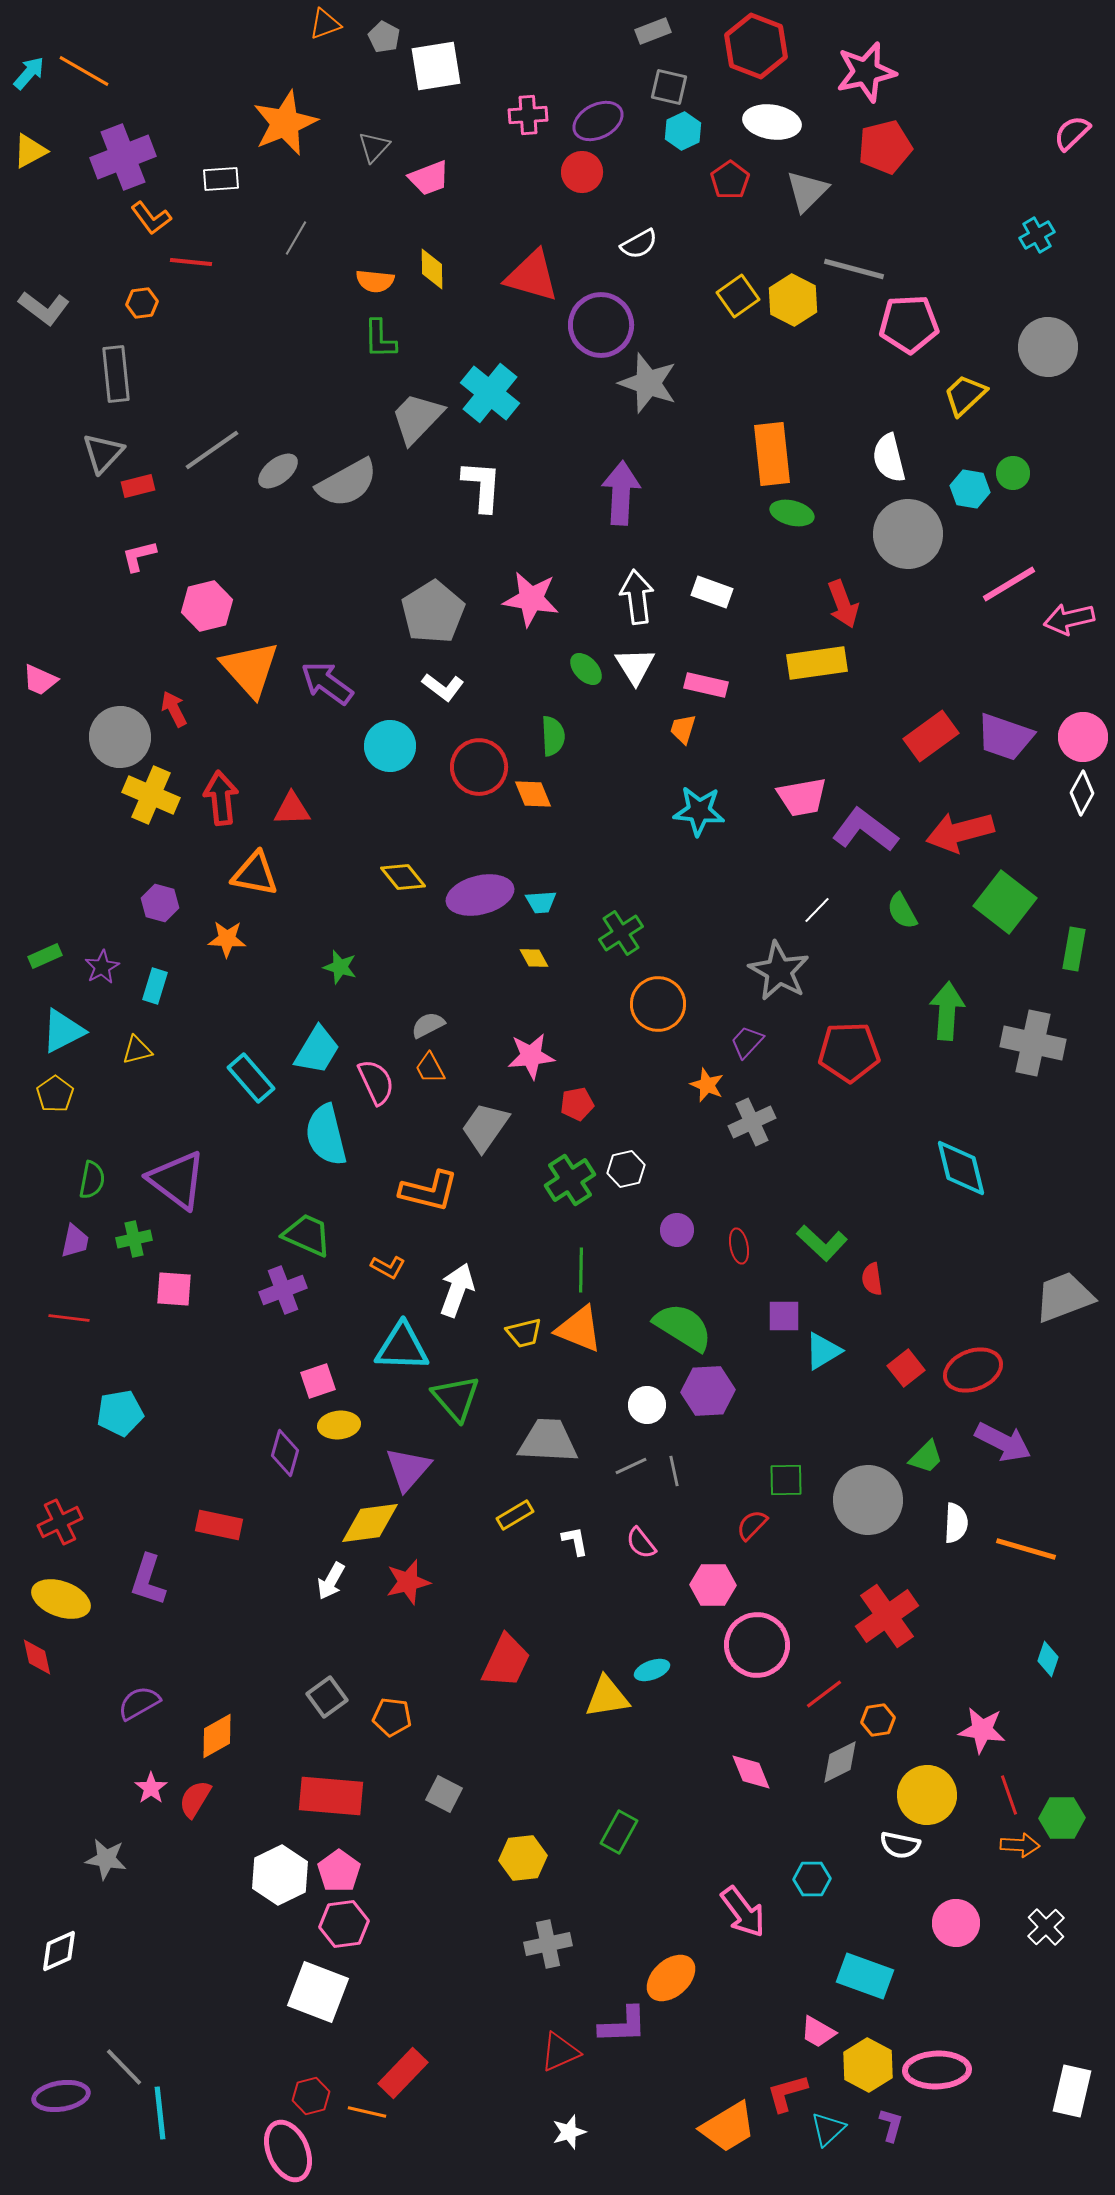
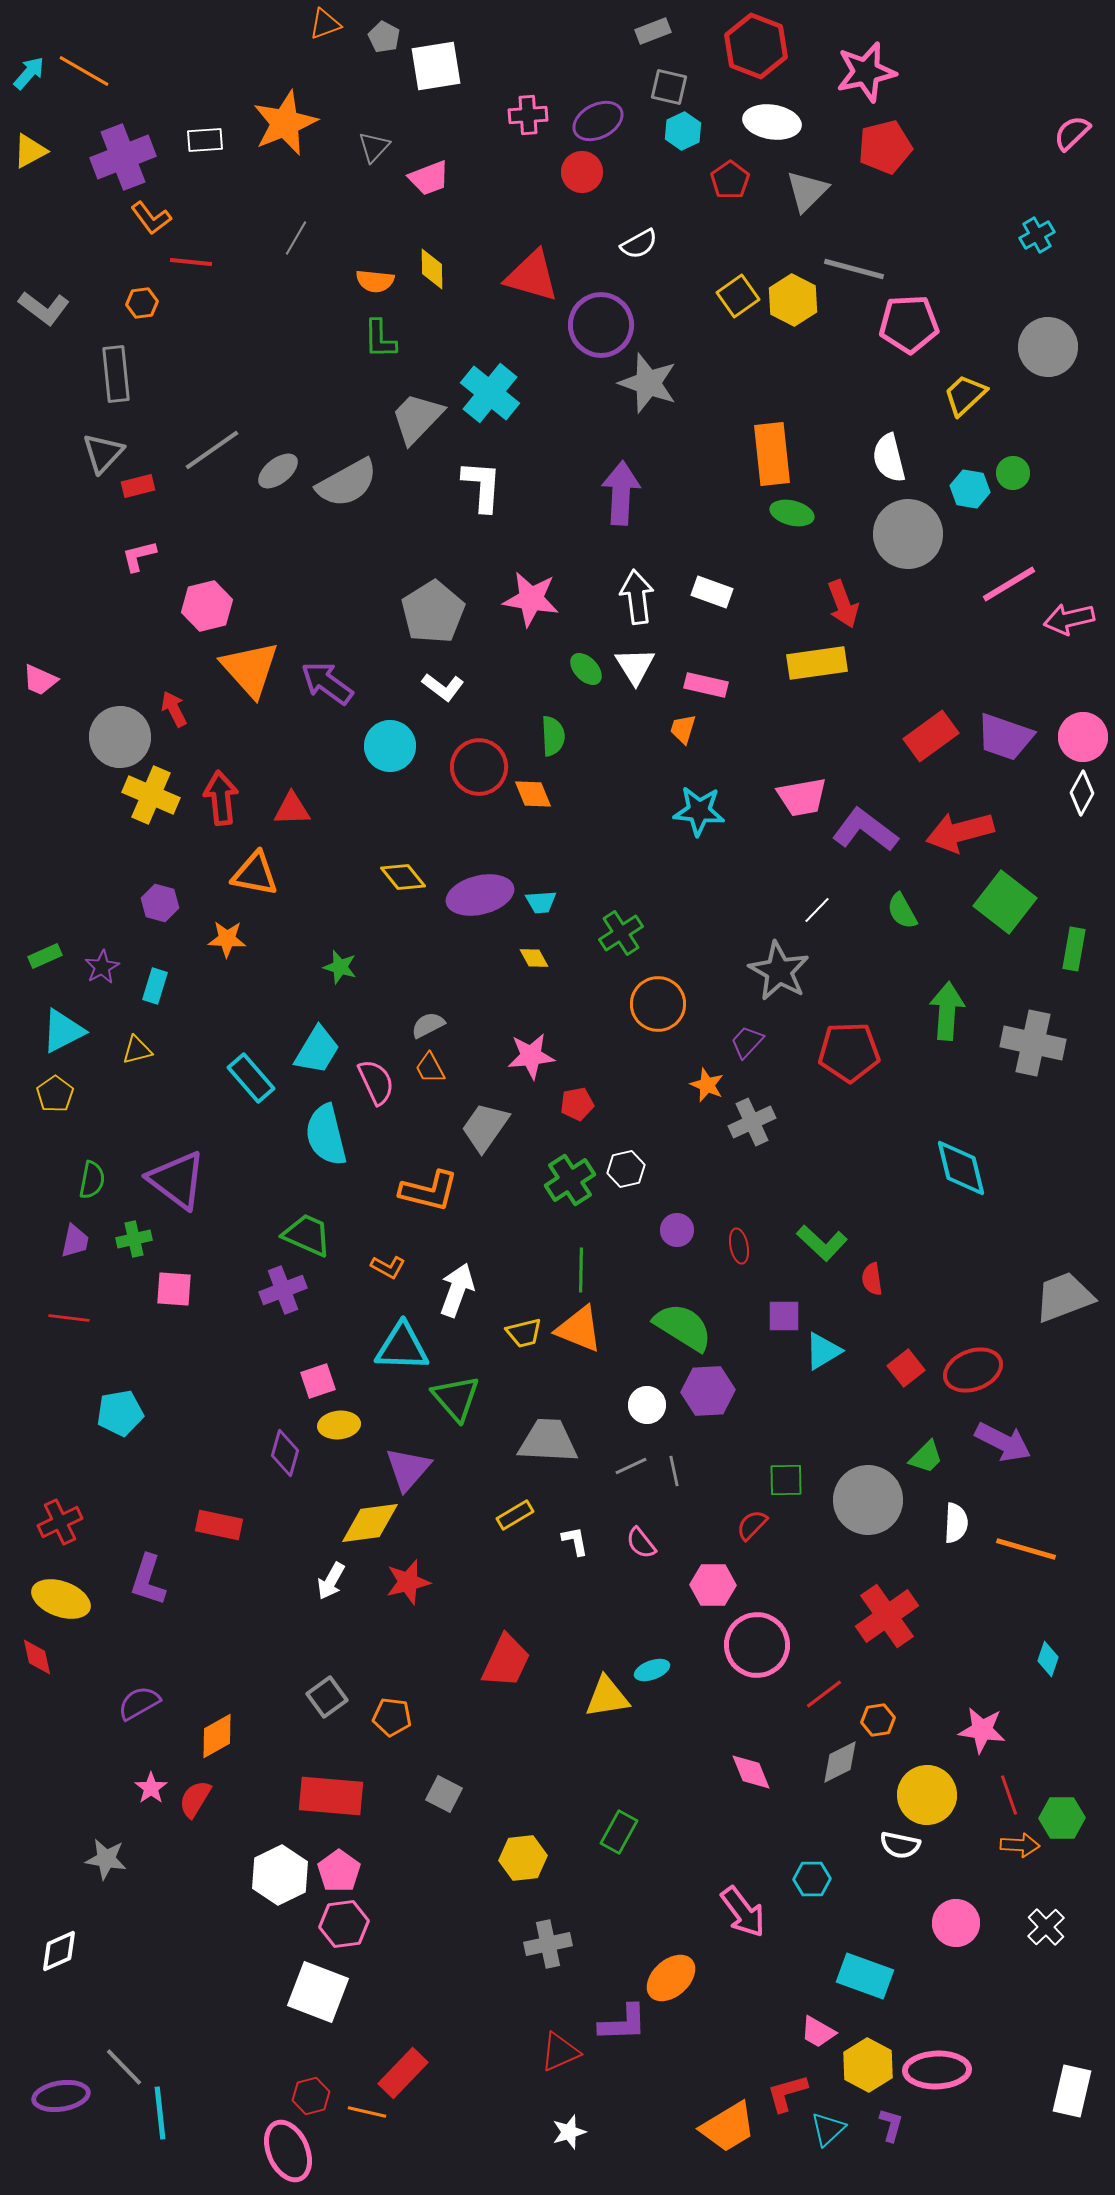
white rectangle at (221, 179): moved 16 px left, 39 px up
purple L-shape at (623, 2025): moved 2 px up
